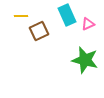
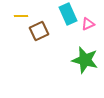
cyan rectangle: moved 1 px right, 1 px up
